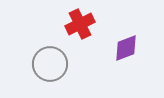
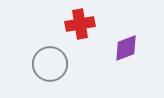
red cross: rotated 16 degrees clockwise
